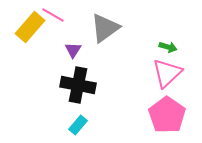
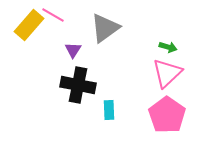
yellow rectangle: moved 1 px left, 2 px up
cyan rectangle: moved 31 px right, 15 px up; rotated 42 degrees counterclockwise
